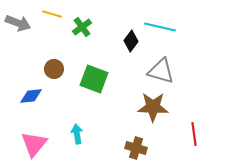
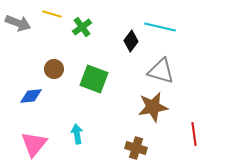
brown star: rotated 12 degrees counterclockwise
